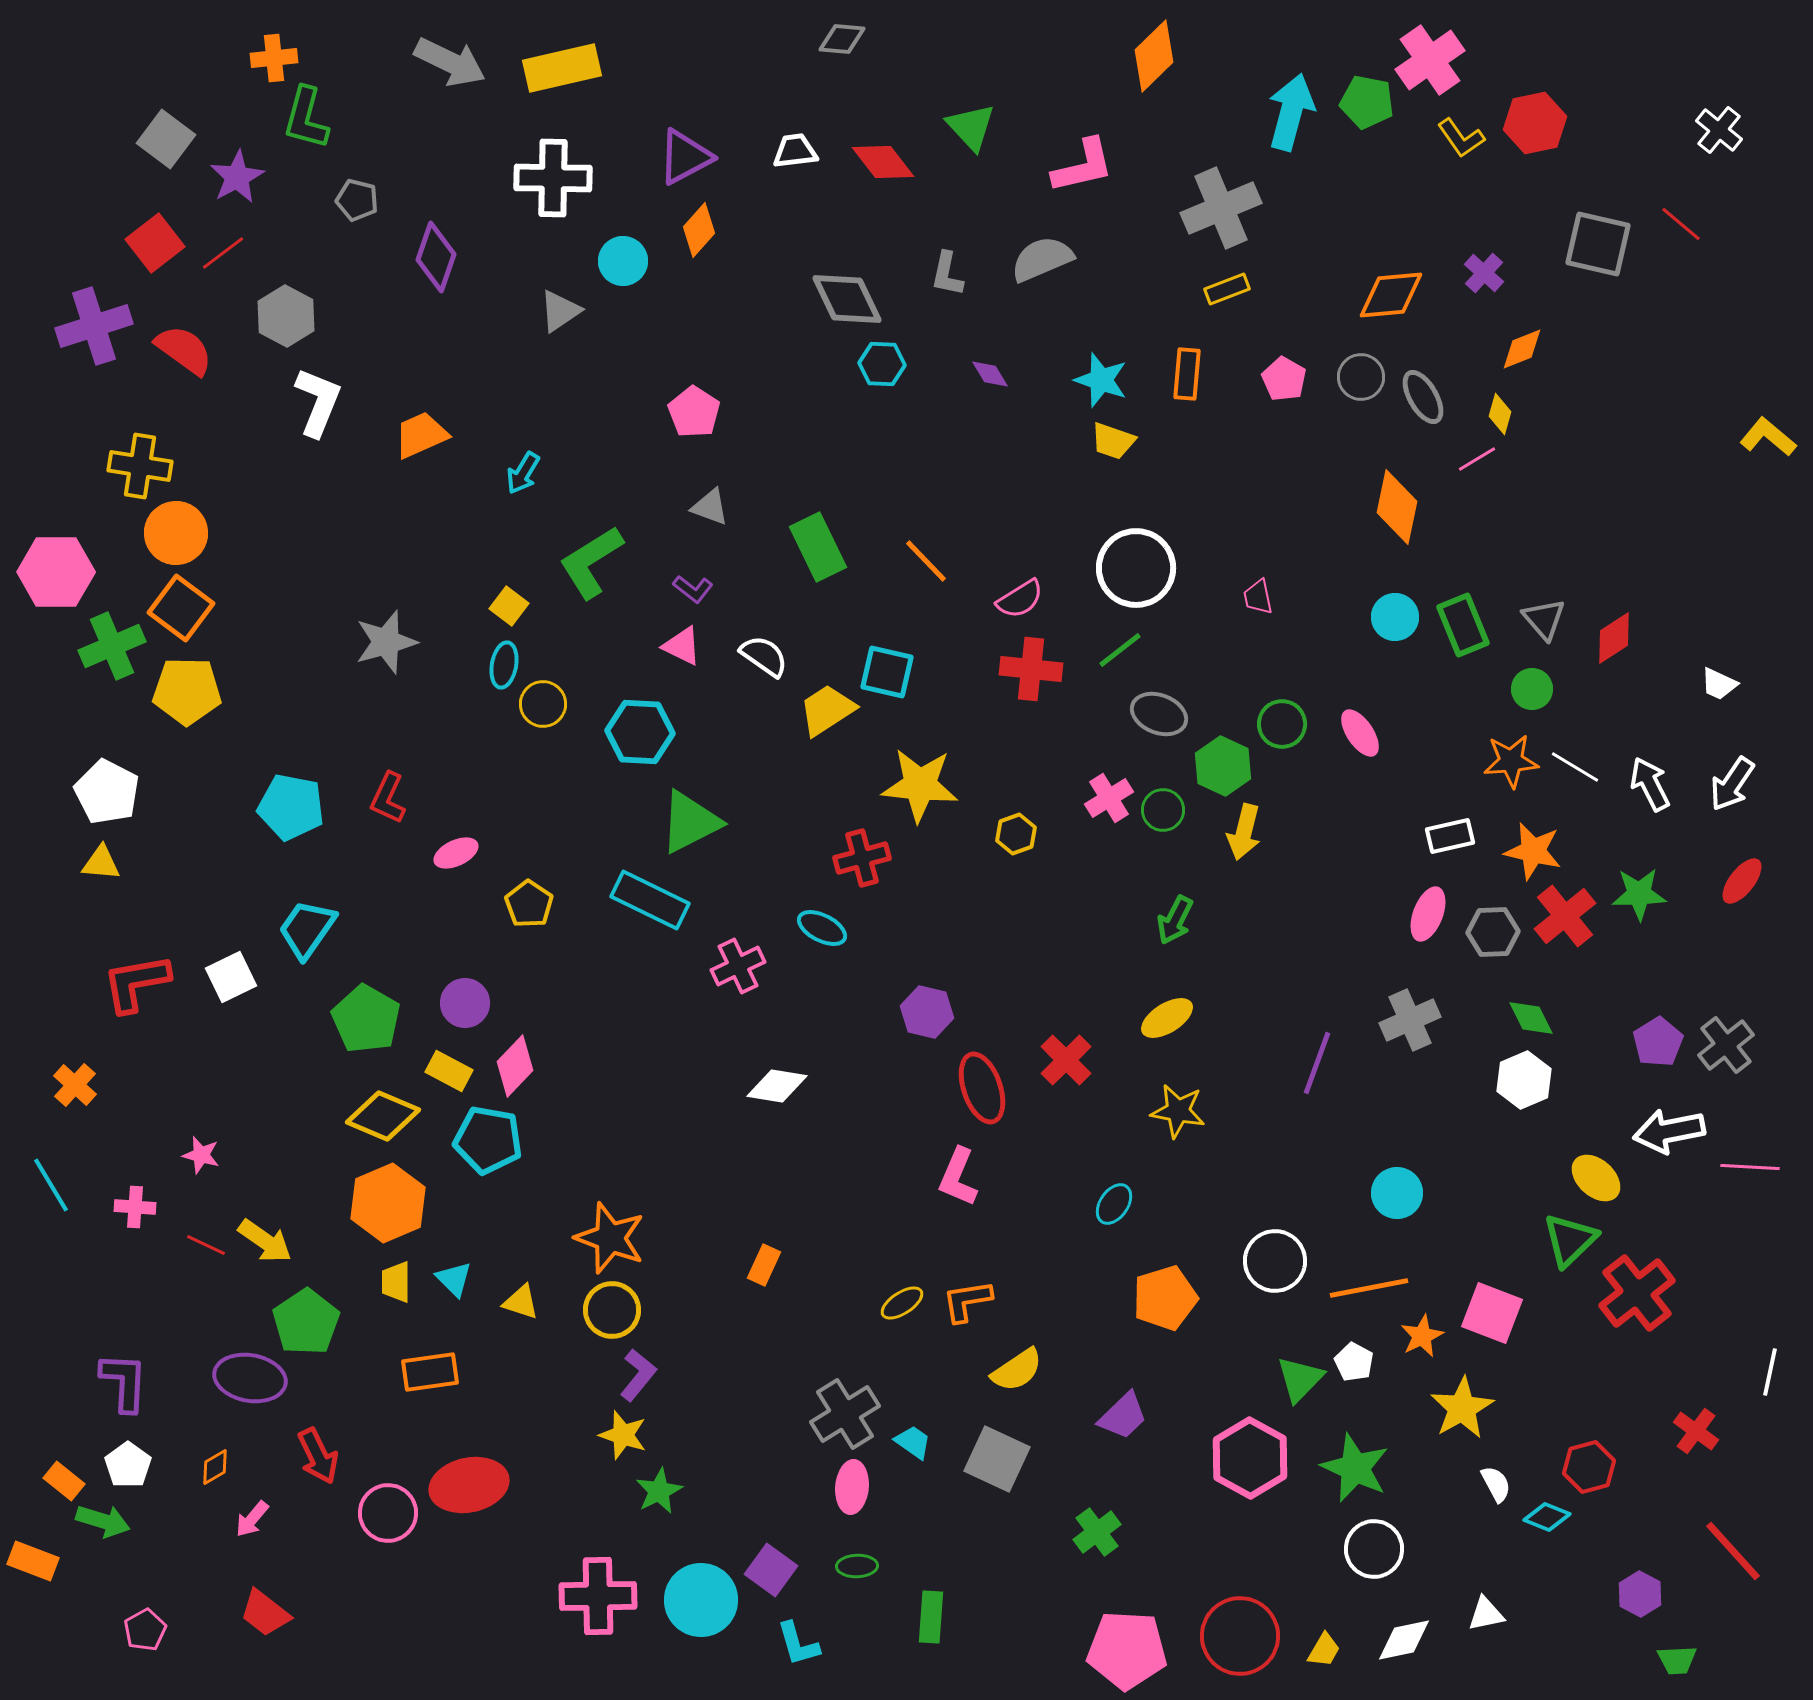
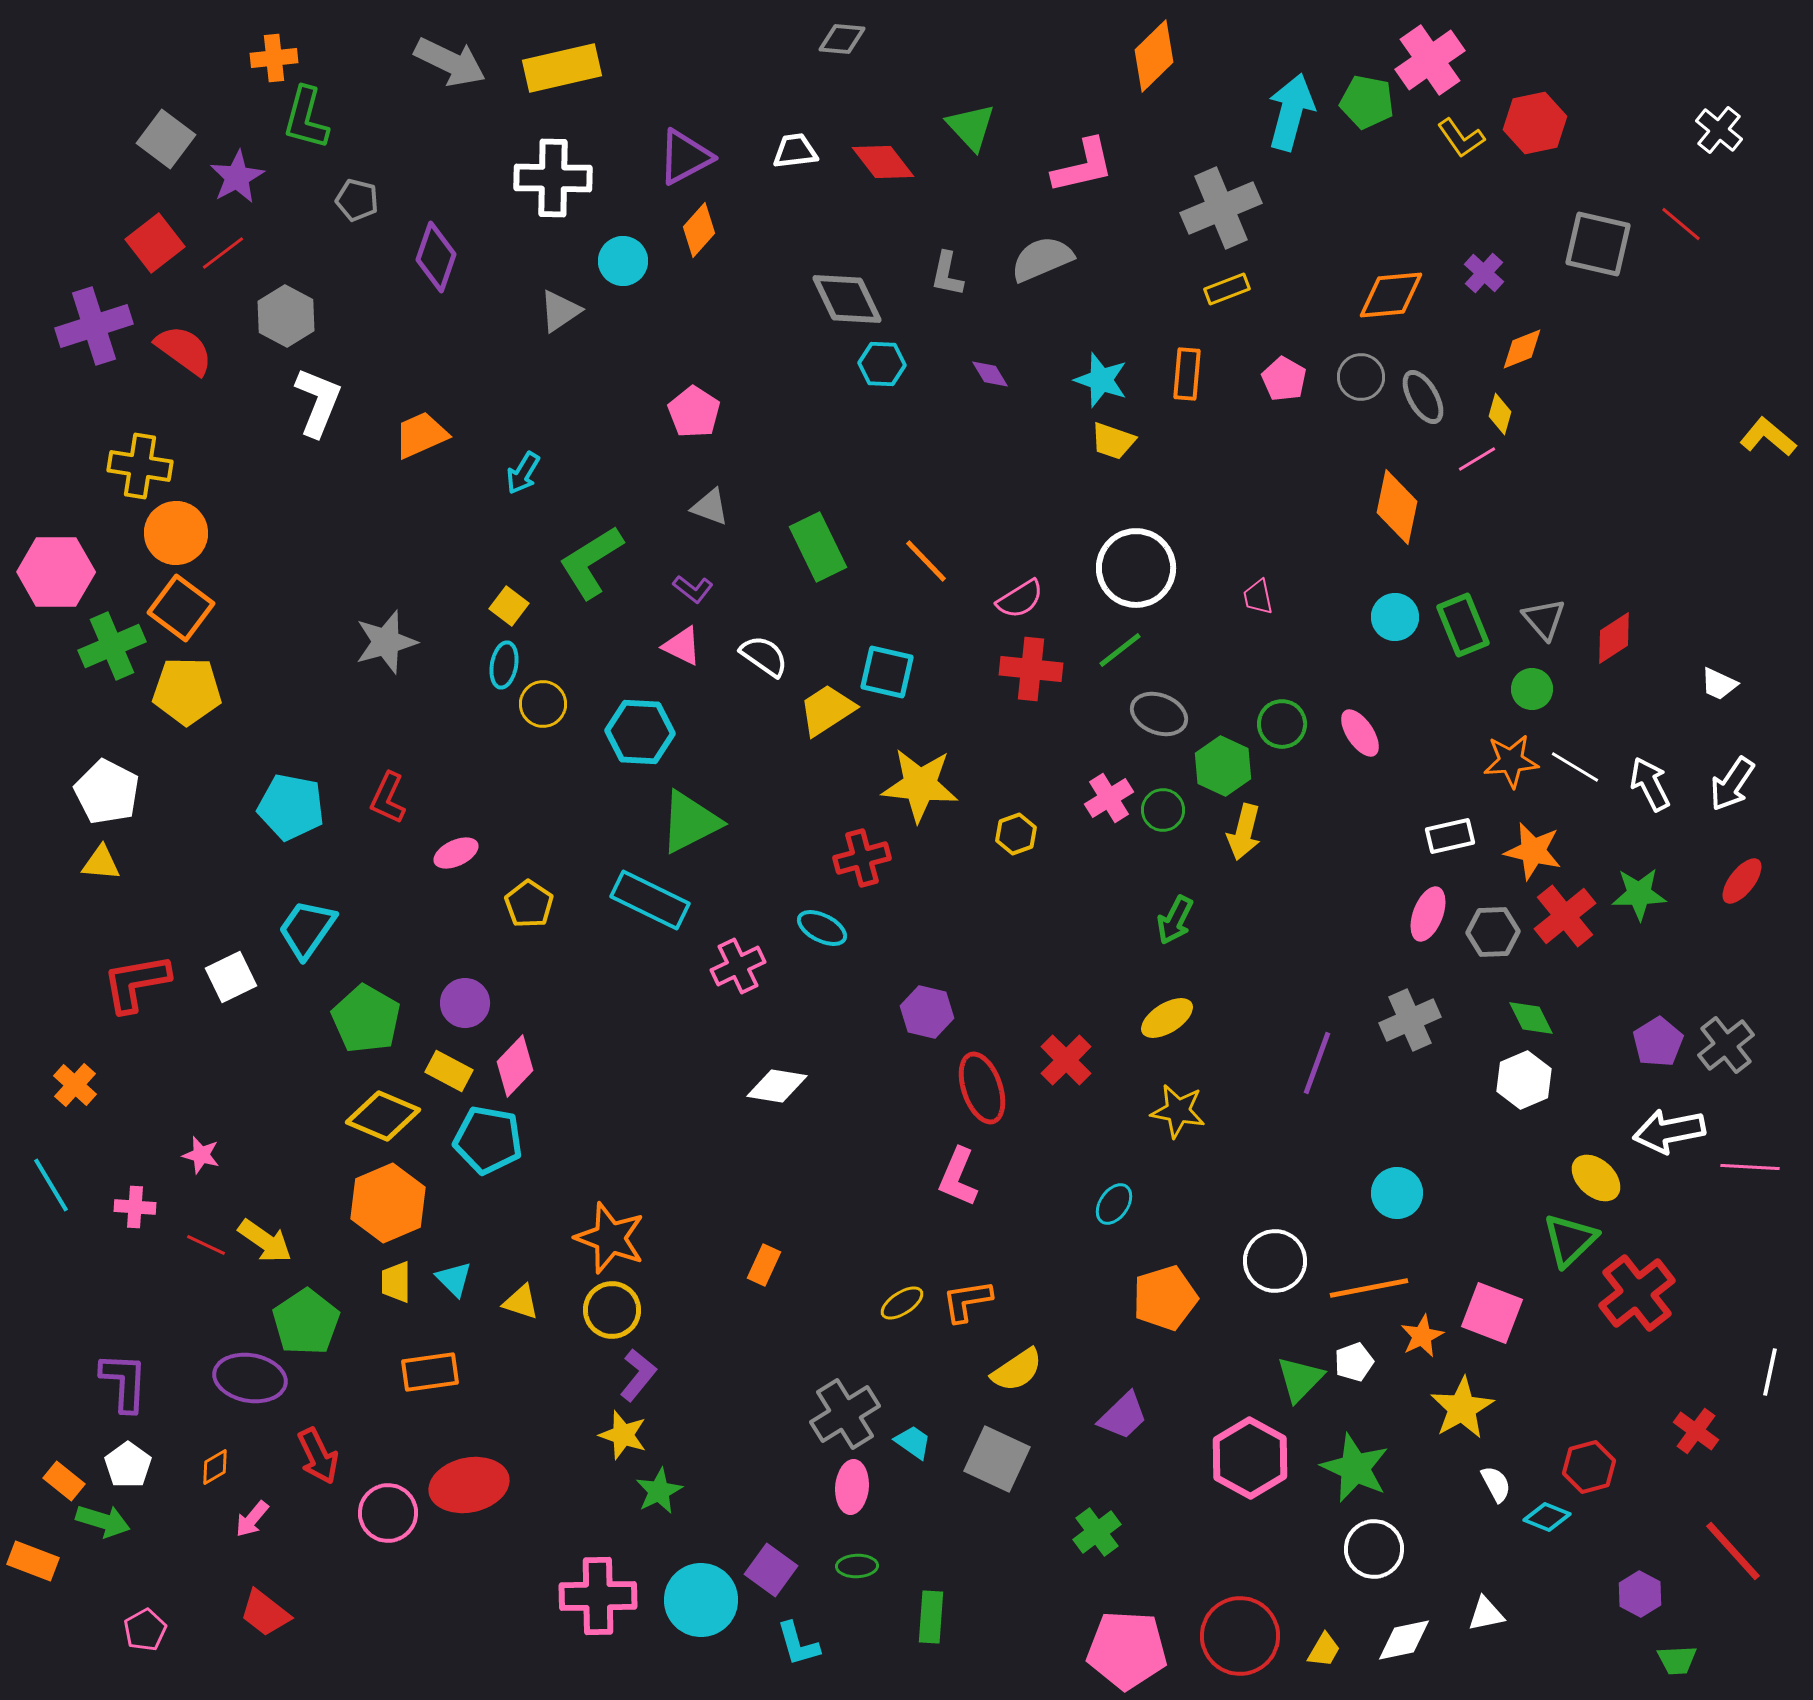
white pentagon at (1354, 1362): rotated 24 degrees clockwise
